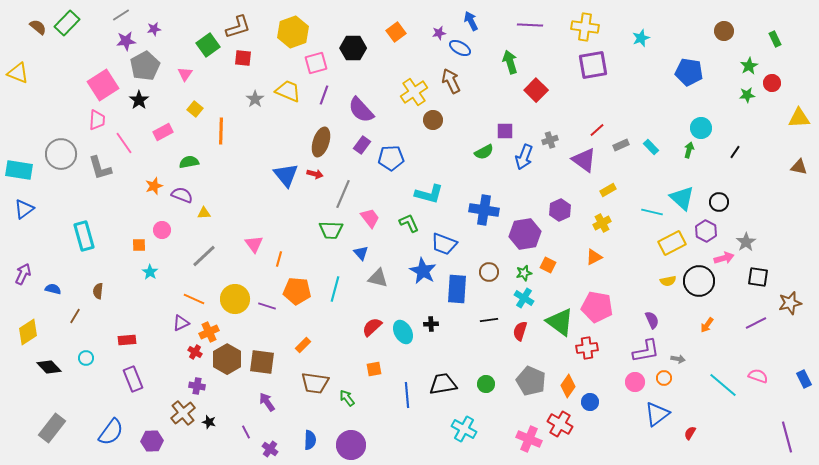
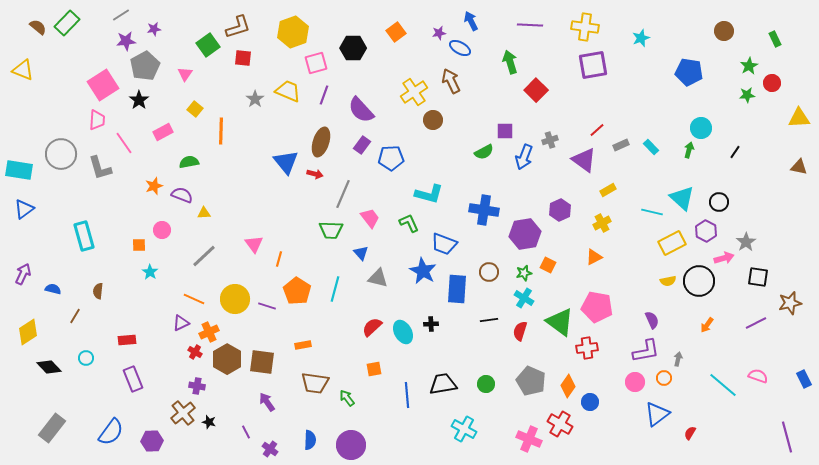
yellow triangle at (18, 73): moved 5 px right, 3 px up
blue triangle at (286, 175): moved 13 px up
orange pentagon at (297, 291): rotated 28 degrees clockwise
orange rectangle at (303, 345): rotated 35 degrees clockwise
gray arrow at (678, 359): rotated 88 degrees counterclockwise
